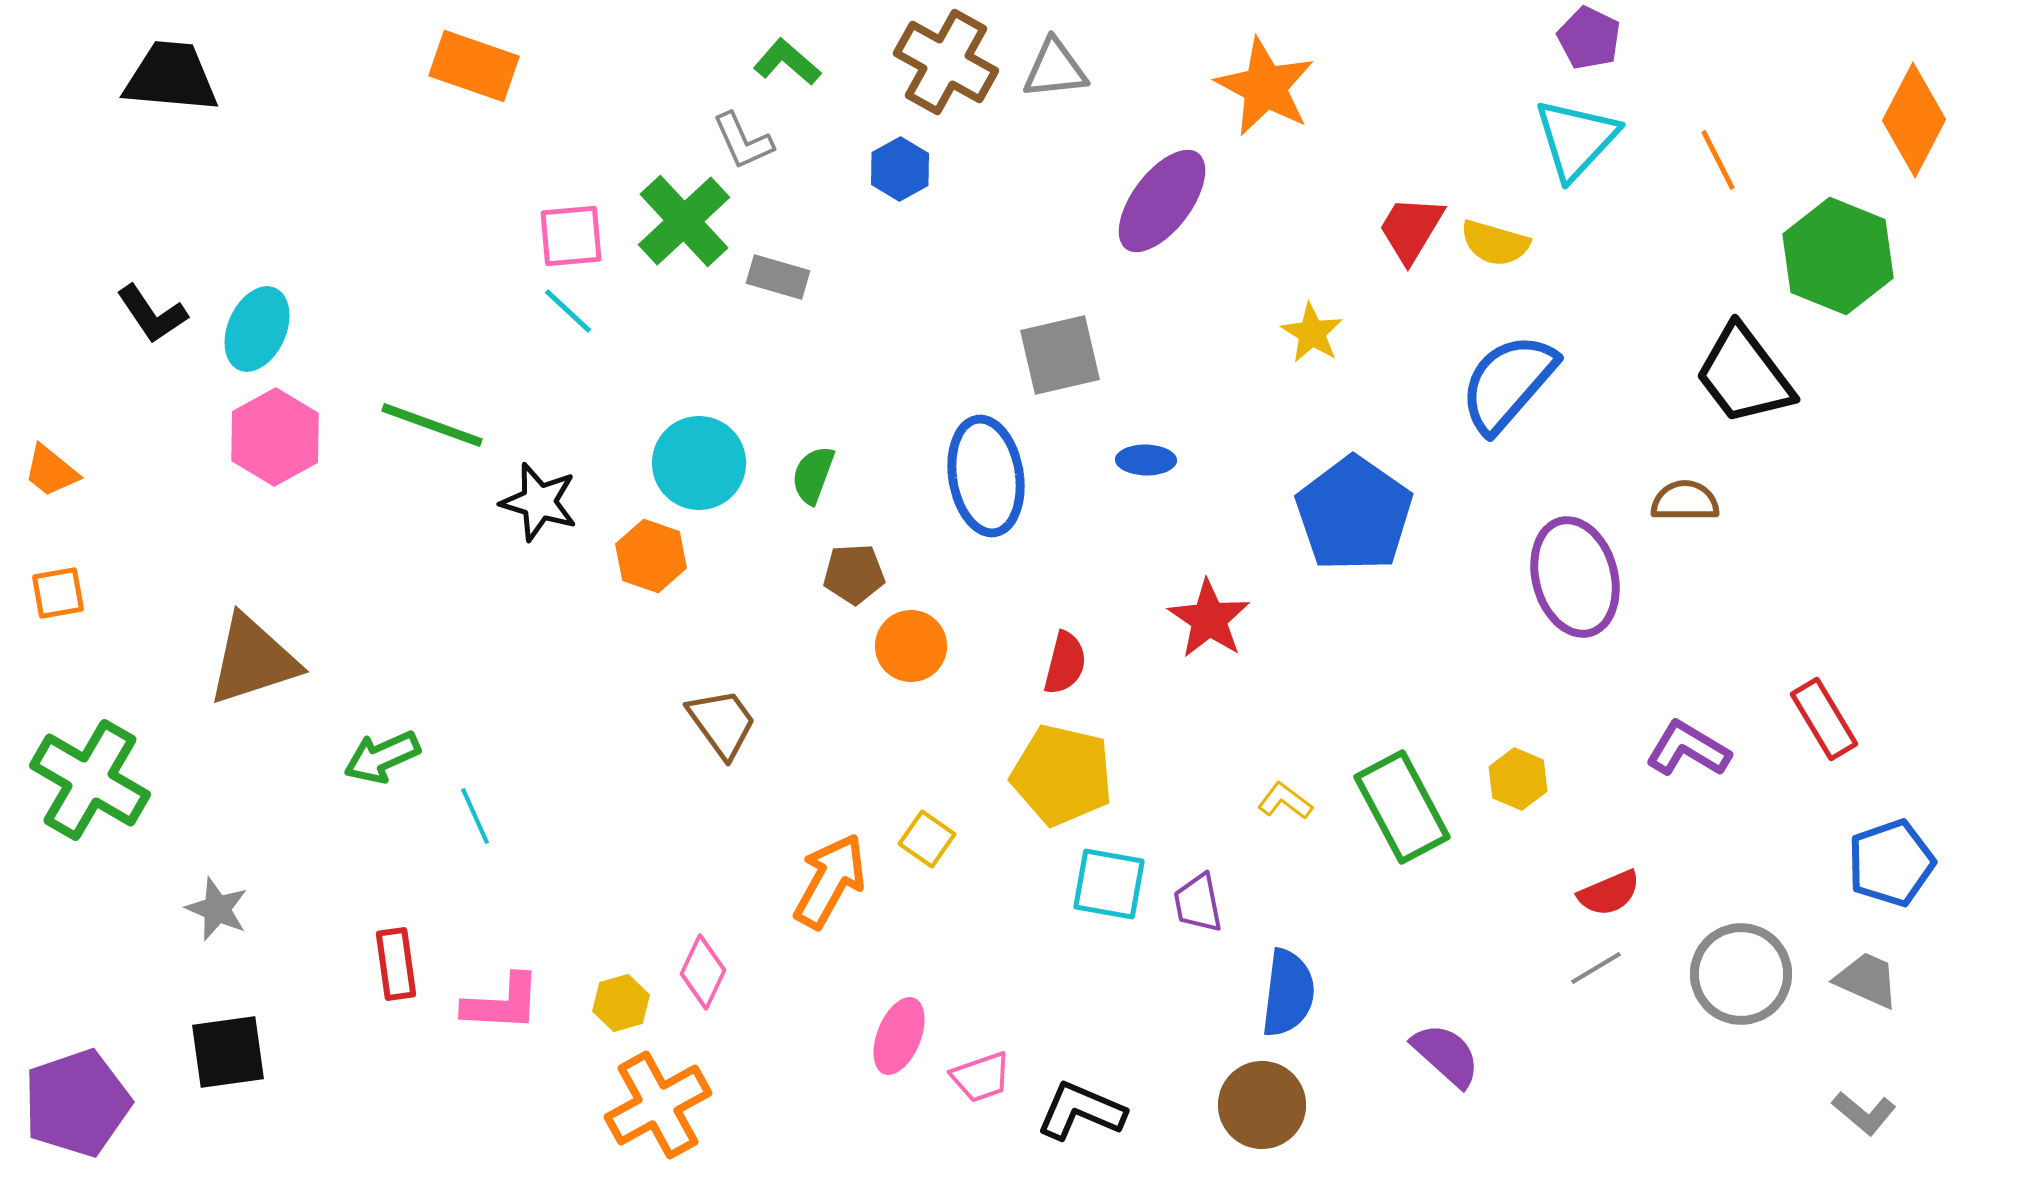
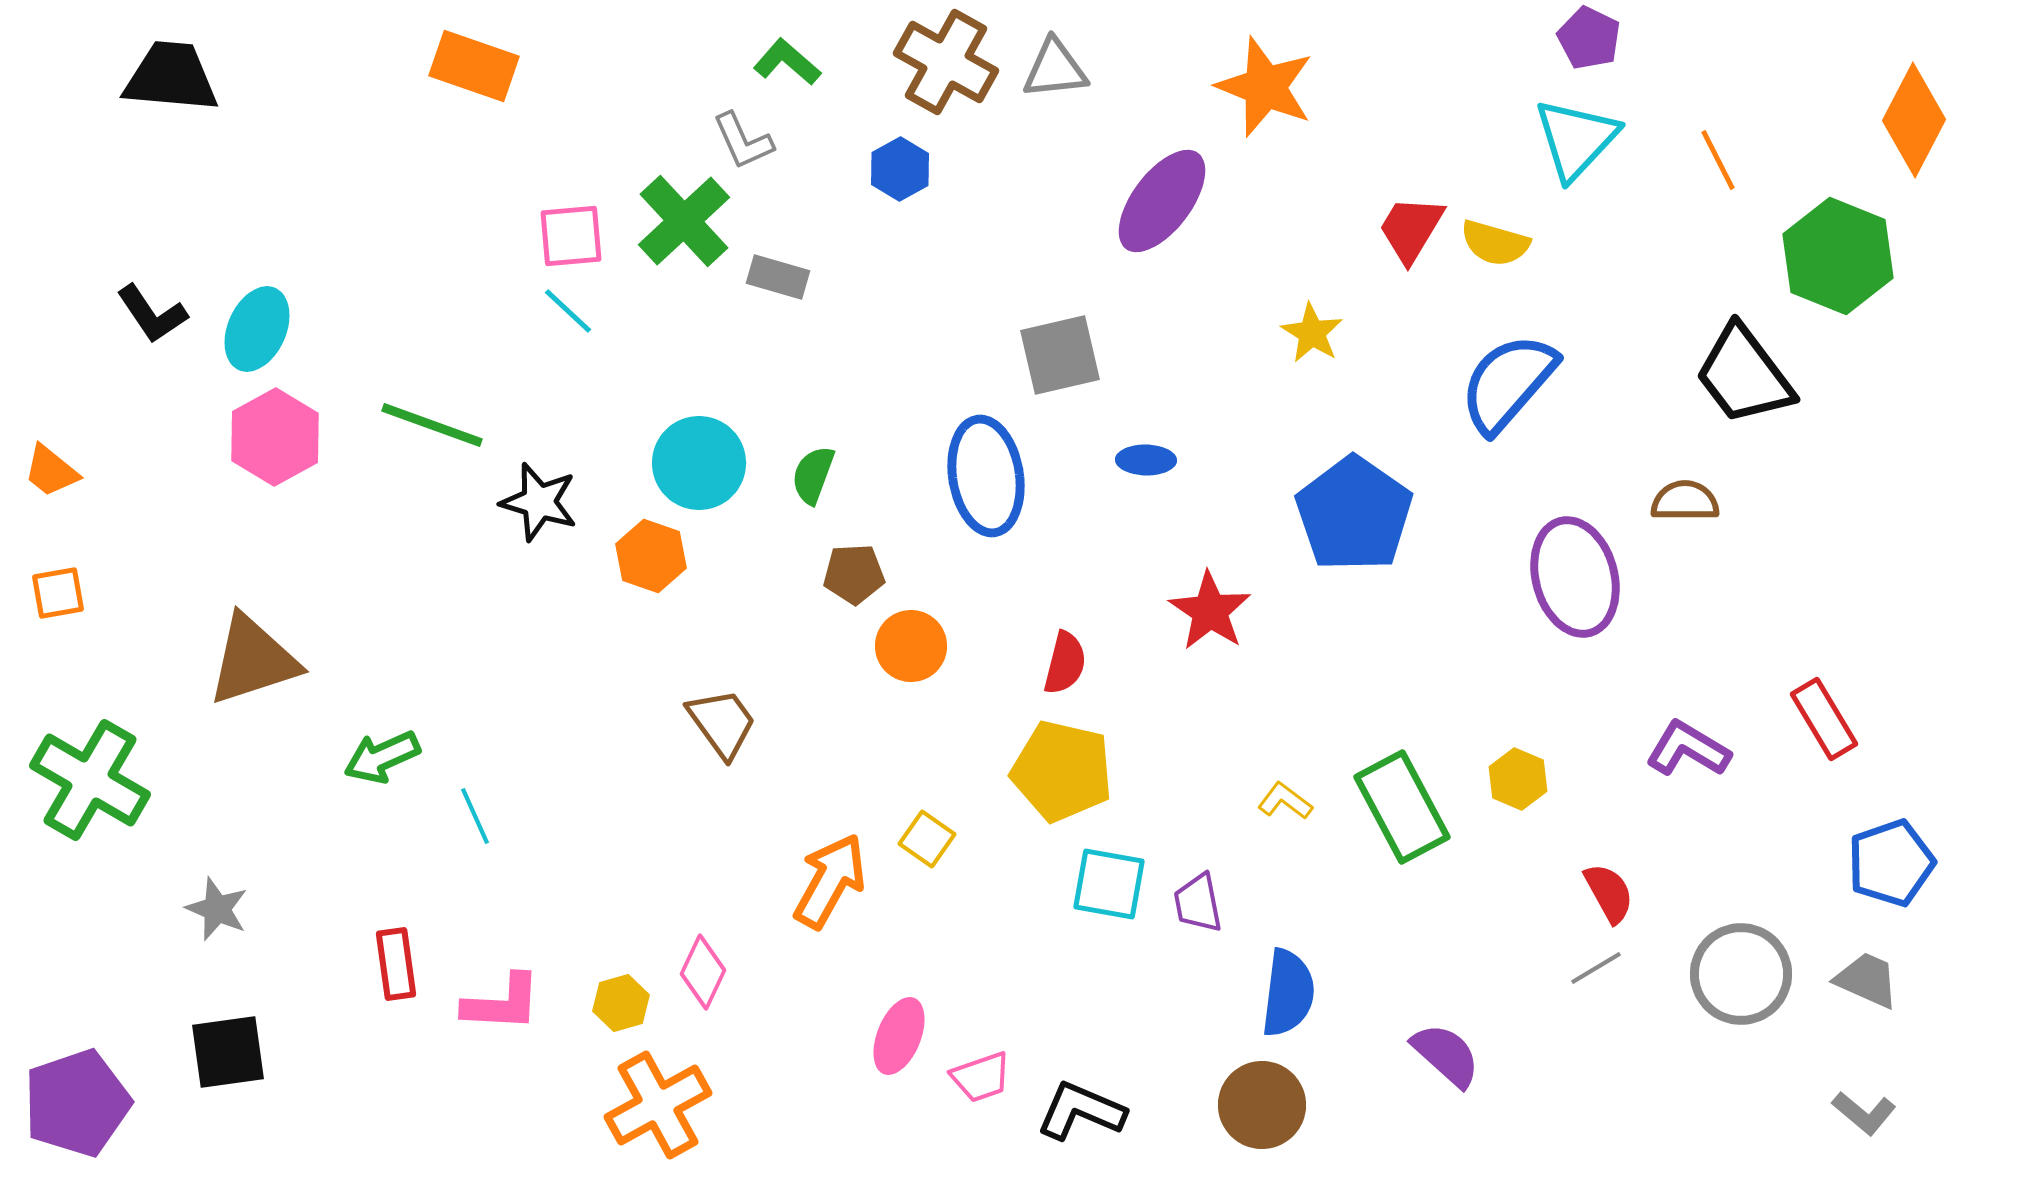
orange star at (1265, 87): rotated 6 degrees counterclockwise
red star at (1209, 619): moved 1 px right, 8 px up
yellow pentagon at (1062, 775): moved 4 px up
red semicircle at (1609, 893): rotated 96 degrees counterclockwise
